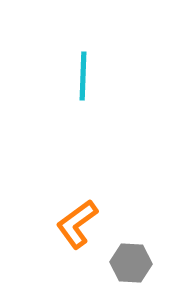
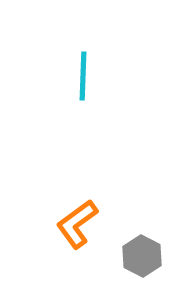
gray hexagon: moved 11 px right, 7 px up; rotated 24 degrees clockwise
